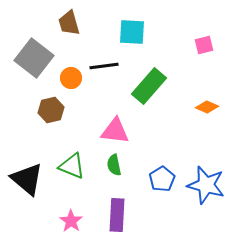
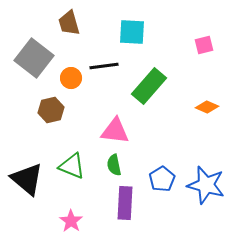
purple rectangle: moved 8 px right, 12 px up
